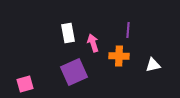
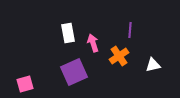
purple line: moved 2 px right
orange cross: rotated 36 degrees counterclockwise
